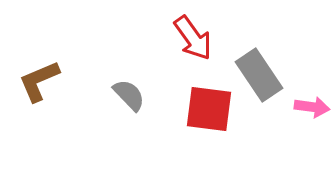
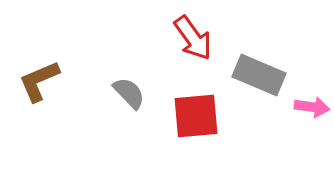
gray rectangle: rotated 33 degrees counterclockwise
gray semicircle: moved 2 px up
red square: moved 13 px left, 7 px down; rotated 12 degrees counterclockwise
